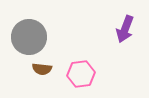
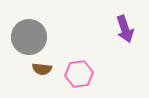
purple arrow: rotated 40 degrees counterclockwise
pink hexagon: moved 2 px left
